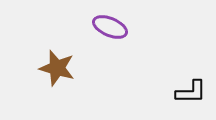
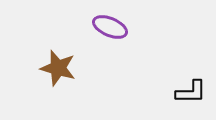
brown star: moved 1 px right
